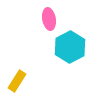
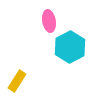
pink ellipse: moved 2 px down
